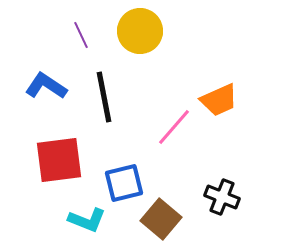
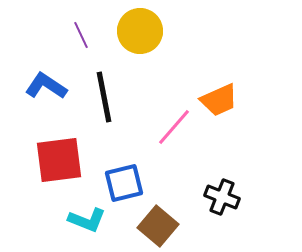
brown square: moved 3 px left, 7 px down
